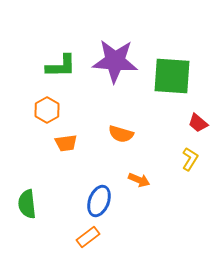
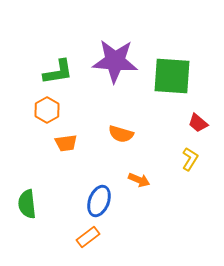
green L-shape: moved 3 px left, 6 px down; rotated 8 degrees counterclockwise
